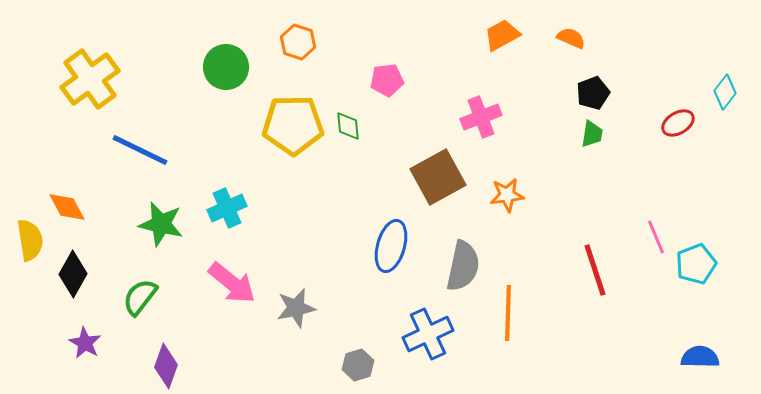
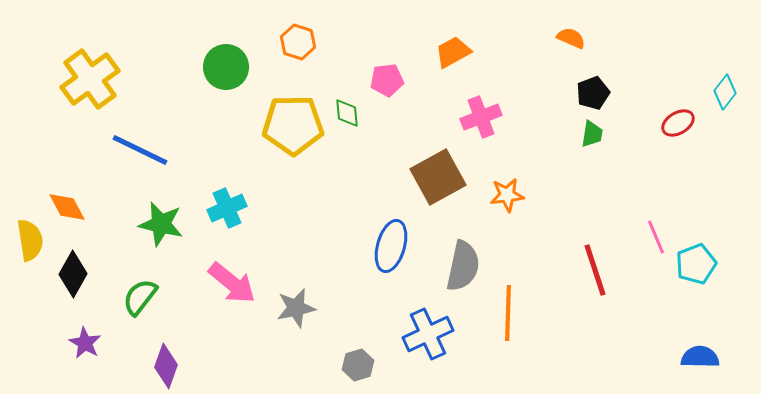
orange trapezoid: moved 49 px left, 17 px down
green diamond: moved 1 px left, 13 px up
